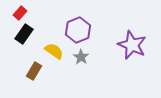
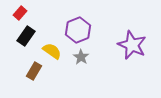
black rectangle: moved 2 px right, 2 px down
yellow semicircle: moved 2 px left
